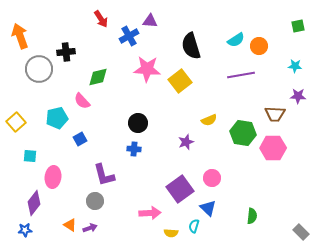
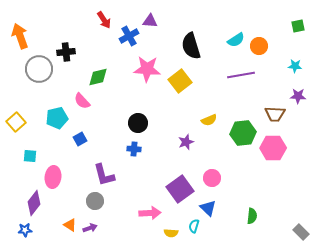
red arrow at (101, 19): moved 3 px right, 1 px down
green hexagon at (243, 133): rotated 15 degrees counterclockwise
